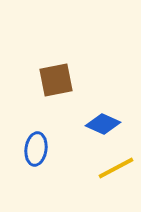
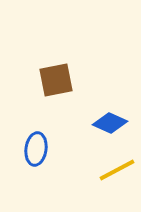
blue diamond: moved 7 px right, 1 px up
yellow line: moved 1 px right, 2 px down
